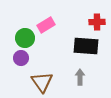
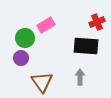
red cross: rotated 21 degrees counterclockwise
